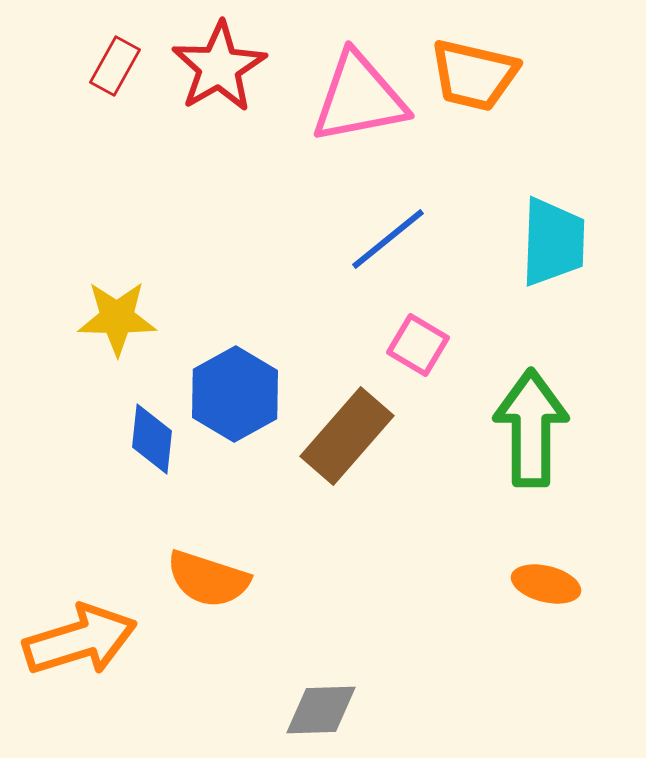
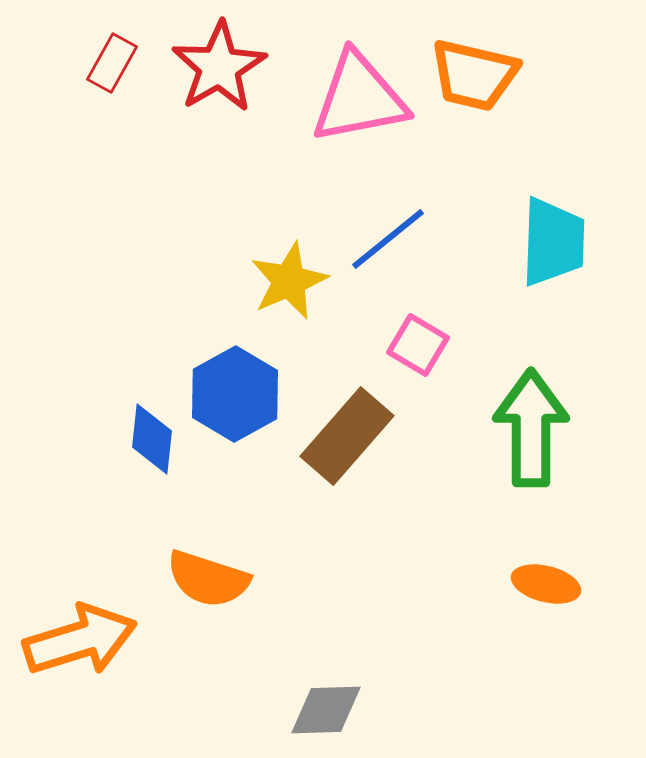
red rectangle: moved 3 px left, 3 px up
yellow star: moved 172 px right, 37 px up; rotated 24 degrees counterclockwise
gray diamond: moved 5 px right
